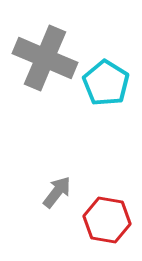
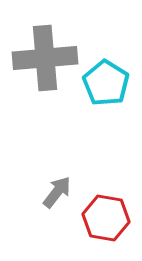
gray cross: rotated 28 degrees counterclockwise
red hexagon: moved 1 px left, 2 px up
